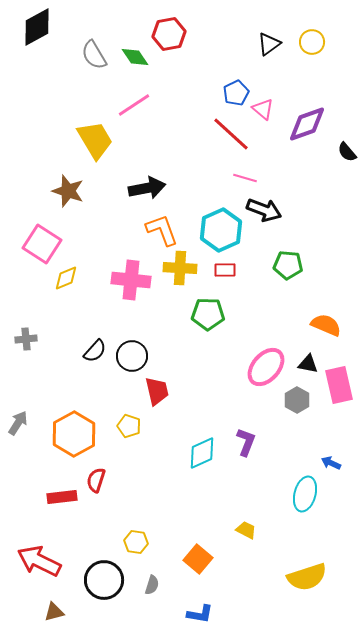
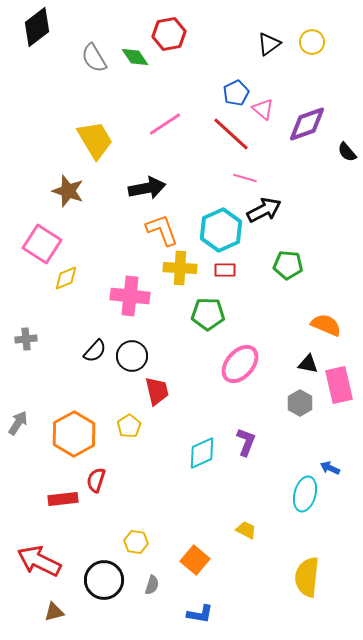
black diamond at (37, 27): rotated 9 degrees counterclockwise
gray semicircle at (94, 55): moved 3 px down
pink line at (134, 105): moved 31 px right, 19 px down
black arrow at (264, 210): rotated 48 degrees counterclockwise
pink cross at (131, 280): moved 1 px left, 16 px down
pink ellipse at (266, 367): moved 26 px left, 3 px up
gray hexagon at (297, 400): moved 3 px right, 3 px down
yellow pentagon at (129, 426): rotated 20 degrees clockwise
blue arrow at (331, 463): moved 1 px left, 5 px down
red rectangle at (62, 497): moved 1 px right, 2 px down
orange square at (198, 559): moved 3 px left, 1 px down
yellow semicircle at (307, 577): rotated 114 degrees clockwise
